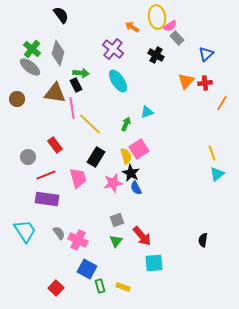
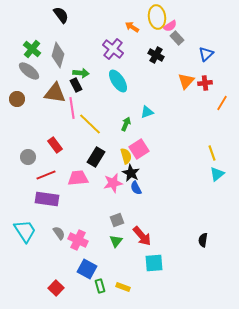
gray diamond at (58, 53): moved 2 px down
gray ellipse at (30, 67): moved 1 px left, 4 px down
pink trapezoid at (78, 178): rotated 80 degrees counterclockwise
